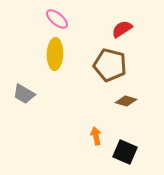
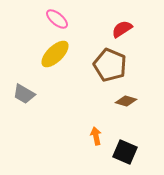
yellow ellipse: rotated 44 degrees clockwise
brown pentagon: rotated 8 degrees clockwise
